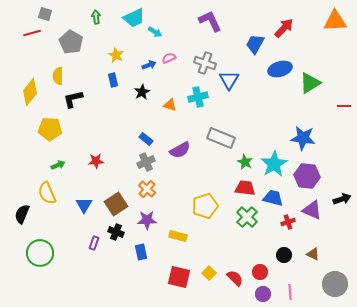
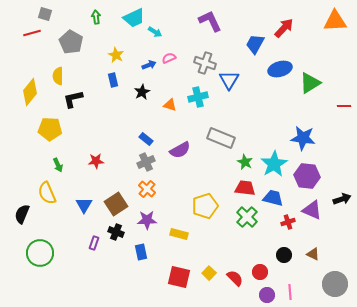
green arrow at (58, 165): rotated 88 degrees clockwise
yellow rectangle at (178, 236): moved 1 px right, 2 px up
purple circle at (263, 294): moved 4 px right, 1 px down
